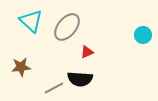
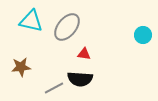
cyan triangle: rotated 30 degrees counterclockwise
red triangle: moved 3 px left, 2 px down; rotated 32 degrees clockwise
